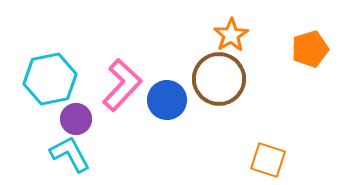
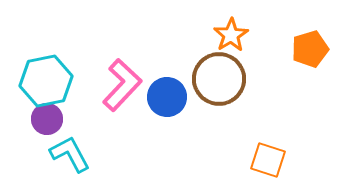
cyan hexagon: moved 4 px left, 2 px down
blue circle: moved 3 px up
purple circle: moved 29 px left
